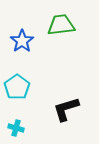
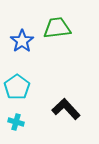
green trapezoid: moved 4 px left, 3 px down
black L-shape: rotated 64 degrees clockwise
cyan cross: moved 6 px up
